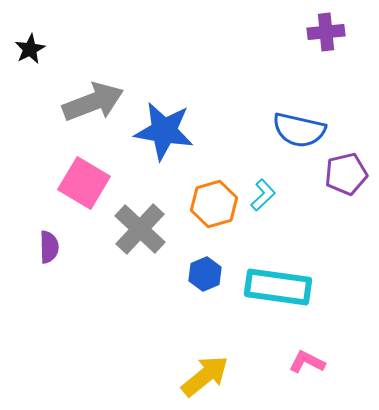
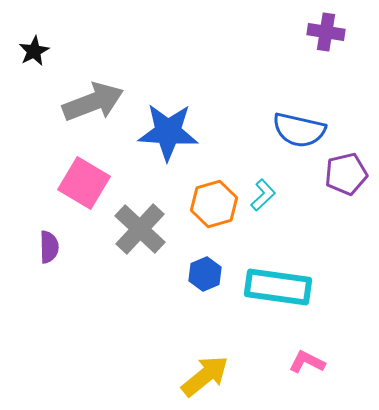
purple cross: rotated 15 degrees clockwise
black star: moved 4 px right, 2 px down
blue star: moved 4 px right, 1 px down; rotated 6 degrees counterclockwise
